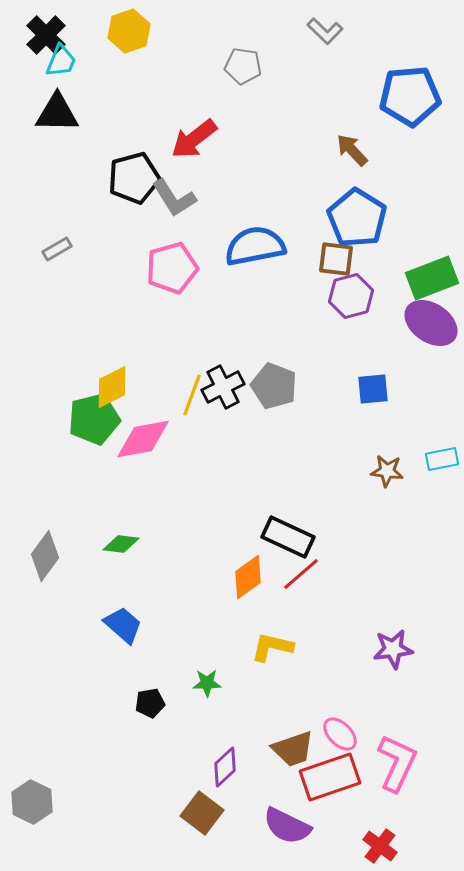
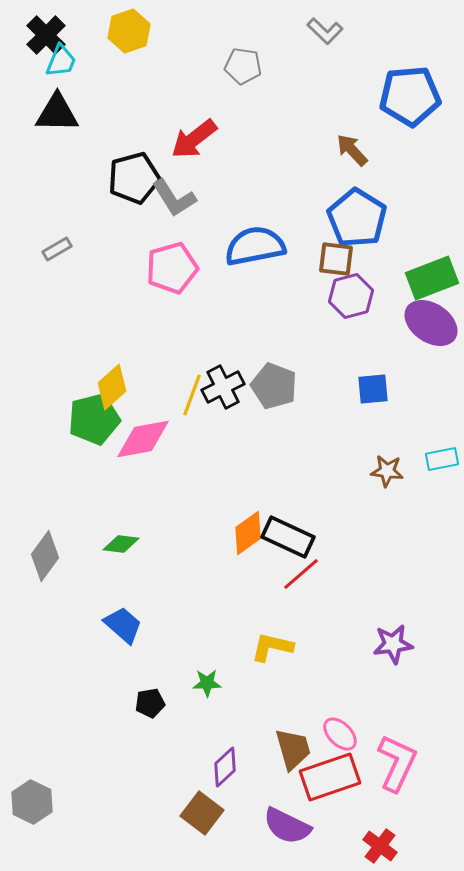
yellow diamond at (112, 387): rotated 15 degrees counterclockwise
orange diamond at (248, 577): moved 44 px up
purple star at (393, 649): moved 5 px up
brown trapezoid at (293, 749): rotated 87 degrees counterclockwise
